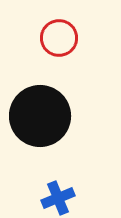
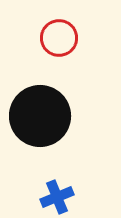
blue cross: moved 1 px left, 1 px up
